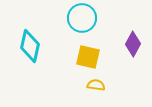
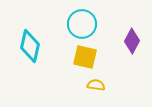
cyan circle: moved 6 px down
purple diamond: moved 1 px left, 3 px up
yellow square: moved 3 px left
